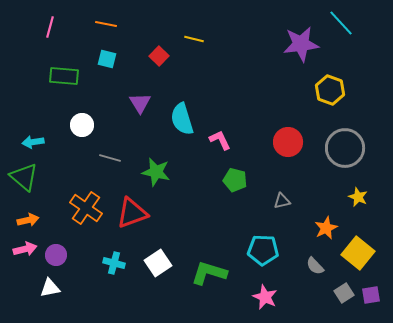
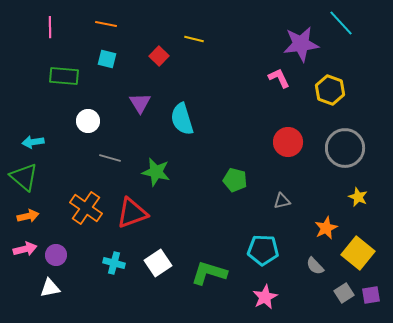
pink line: rotated 15 degrees counterclockwise
white circle: moved 6 px right, 4 px up
pink L-shape: moved 59 px right, 62 px up
orange arrow: moved 4 px up
pink star: rotated 20 degrees clockwise
